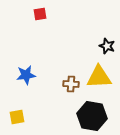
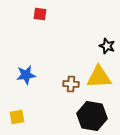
red square: rotated 16 degrees clockwise
